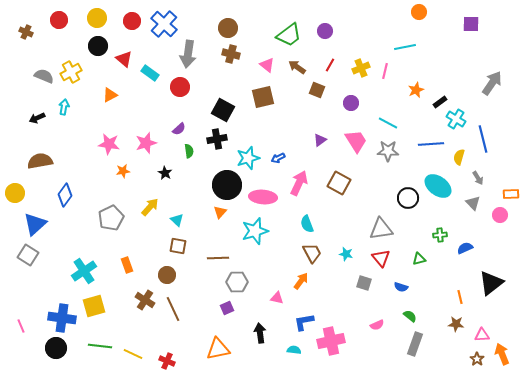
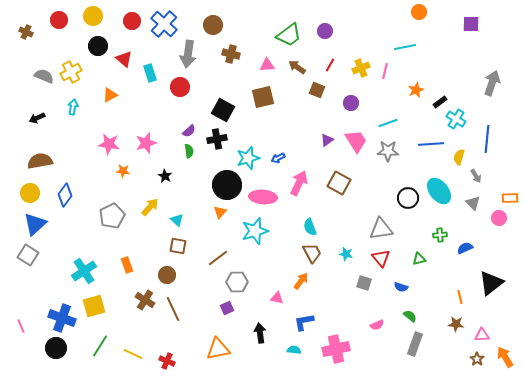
yellow circle at (97, 18): moved 4 px left, 2 px up
brown circle at (228, 28): moved 15 px left, 3 px up
pink triangle at (267, 65): rotated 42 degrees counterclockwise
cyan rectangle at (150, 73): rotated 36 degrees clockwise
gray arrow at (492, 83): rotated 15 degrees counterclockwise
cyan arrow at (64, 107): moved 9 px right
cyan line at (388, 123): rotated 48 degrees counterclockwise
purple semicircle at (179, 129): moved 10 px right, 2 px down
blue line at (483, 139): moved 4 px right; rotated 20 degrees clockwise
purple triangle at (320, 140): moved 7 px right
orange star at (123, 171): rotated 16 degrees clockwise
black star at (165, 173): moved 3 px down
gray arrow at (478, 178): moved 2 px left, 2 px up
cyan ellipse at (438, 186): moved 1 px right, 5 px down; rotated 16 degrees clockwise
yellow circle at (15, 193): moved 15 px right
orange rectangle at (511, 194): moved 1 px left, 4 px down
pink circle at (500, 215): moved 1 px left, 3 px down
gray pentagon at (111, 218): moved 1 px right, 2 px up
cyan semicircle at (307, 224): moved 3 px right, 3 px down
brown line at (218, 258): rotated 35 degrees counterclockwise
blue cross at (62, 318): rotated 12 degrees clockwise
pink cross at (331, 341): moved 5 px right, 8 px down
green line at (100, 346): rotated 65 degrees counterclockwise
orange arrow at (502, 354): moved 3 px right, 3 px down; rotated 10 degrees counterclockwise
